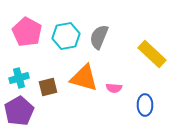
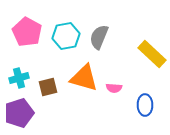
purple pentagon: moved 2 px down; rotated 12 degrees clockwise
